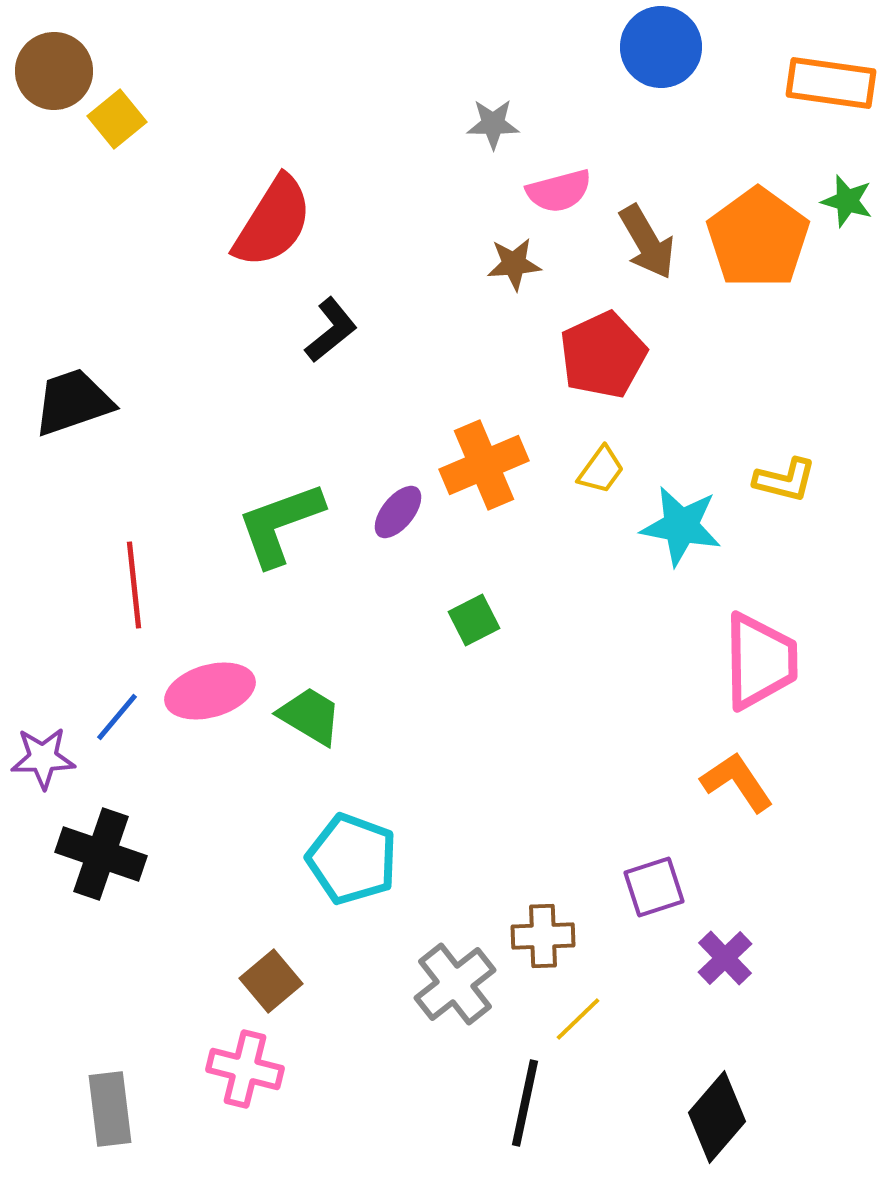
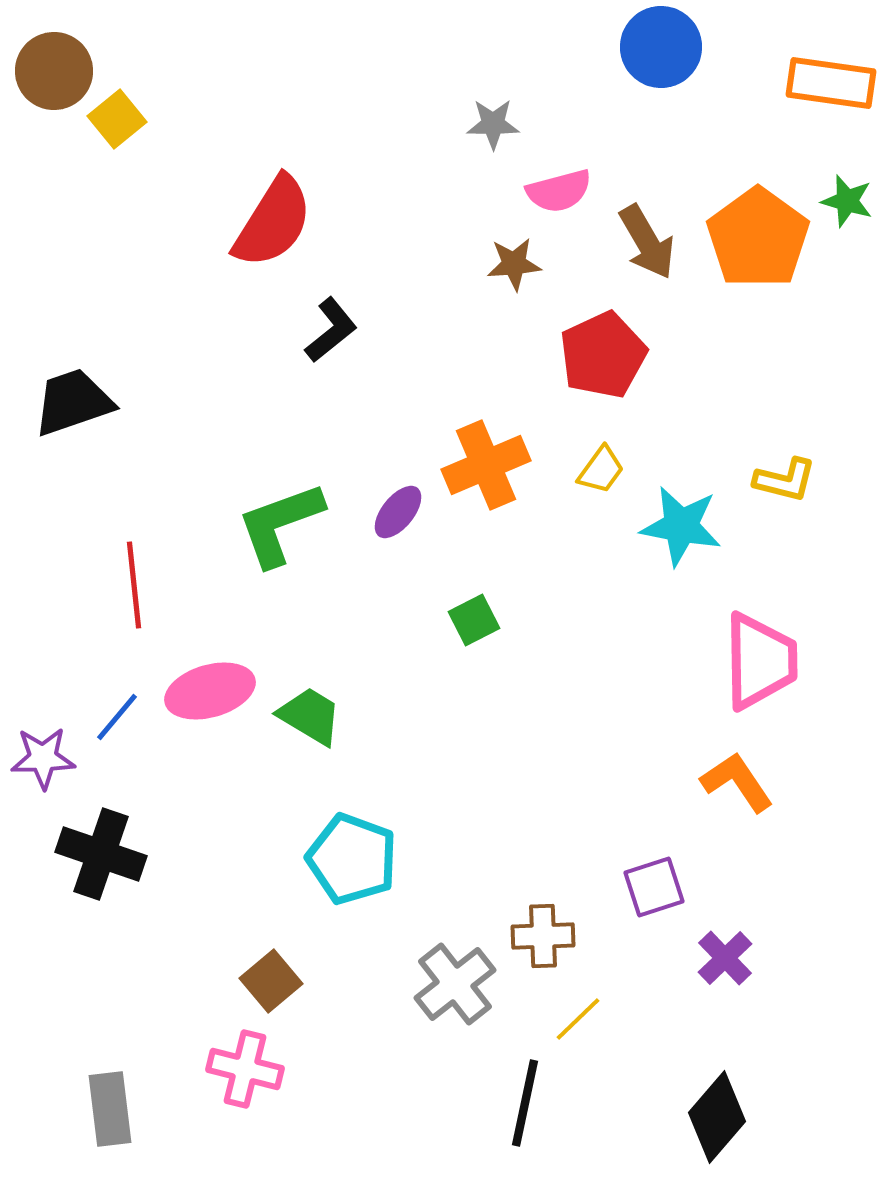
orange cross: moved 2 px right
